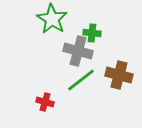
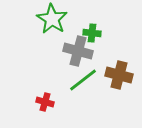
green line: moved 2 px right
